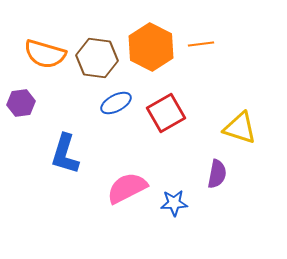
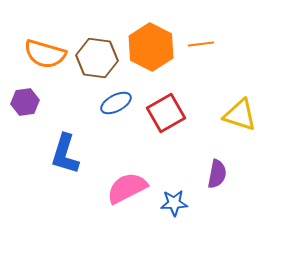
purple hexagon: moved 4 px right, 1 px up
yellow triangle: moved 13 px up
